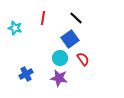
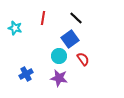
cyan circle: moved 1 px left, 2 px up
